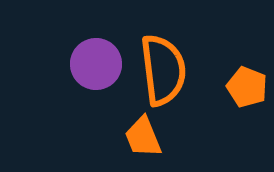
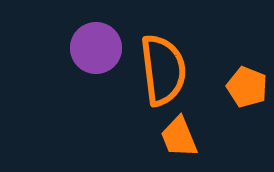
purple circle: moved 16 px up
orange trapezoid: moved 36 px right
